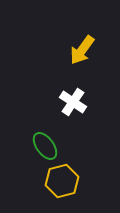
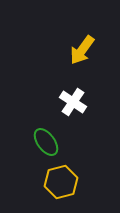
green ellipse: moved 1 px right, 4 px up
yellow hexagon: moved 1 px left, 1 px down
